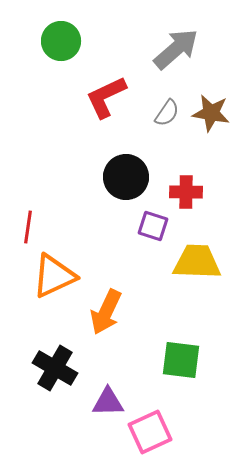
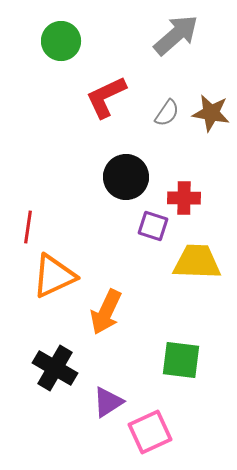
gray arrow: moved 14 px up
red cross: moved 2 px left, 6 px down
purple triangle: rotated 32 degrees counterclockwise
